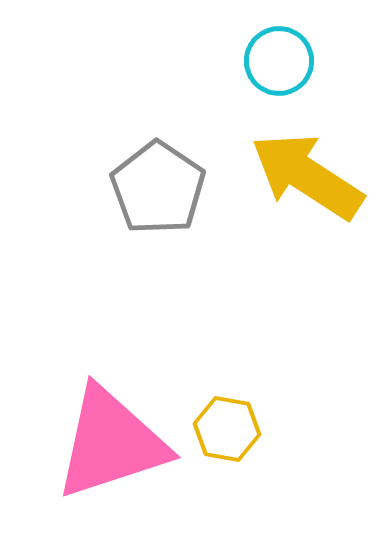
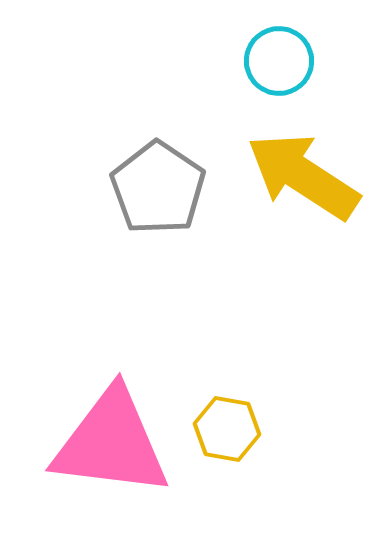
yellow arrow: moved 4 px left
pink triangle: rotated 25 degrees clockwise
